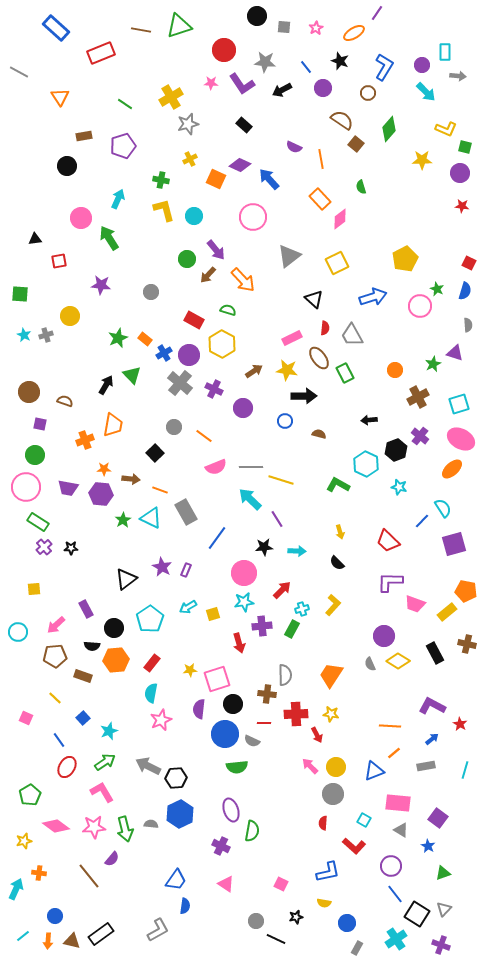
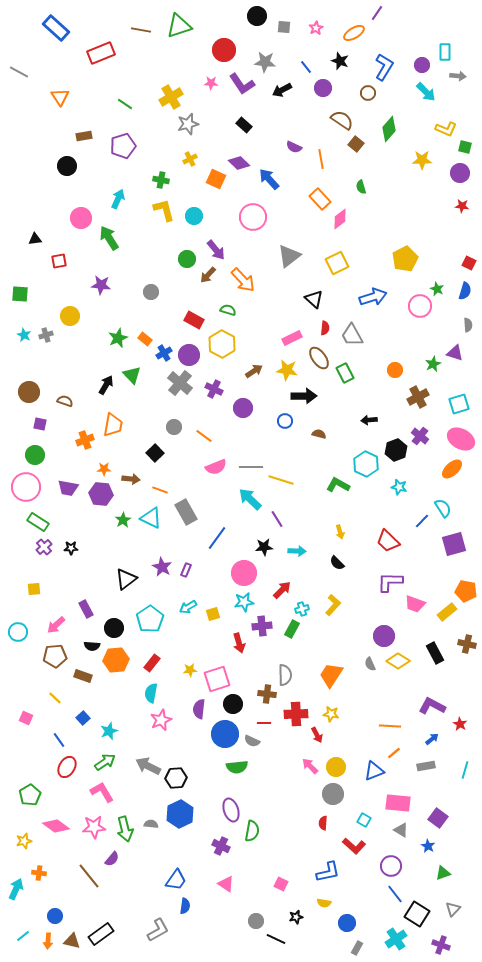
purple diamond at (240, 165): moved 1 px left, 2 px up; rotated 20 degrees clockwise
gray triangle at (444, 909): moved 9 px right
